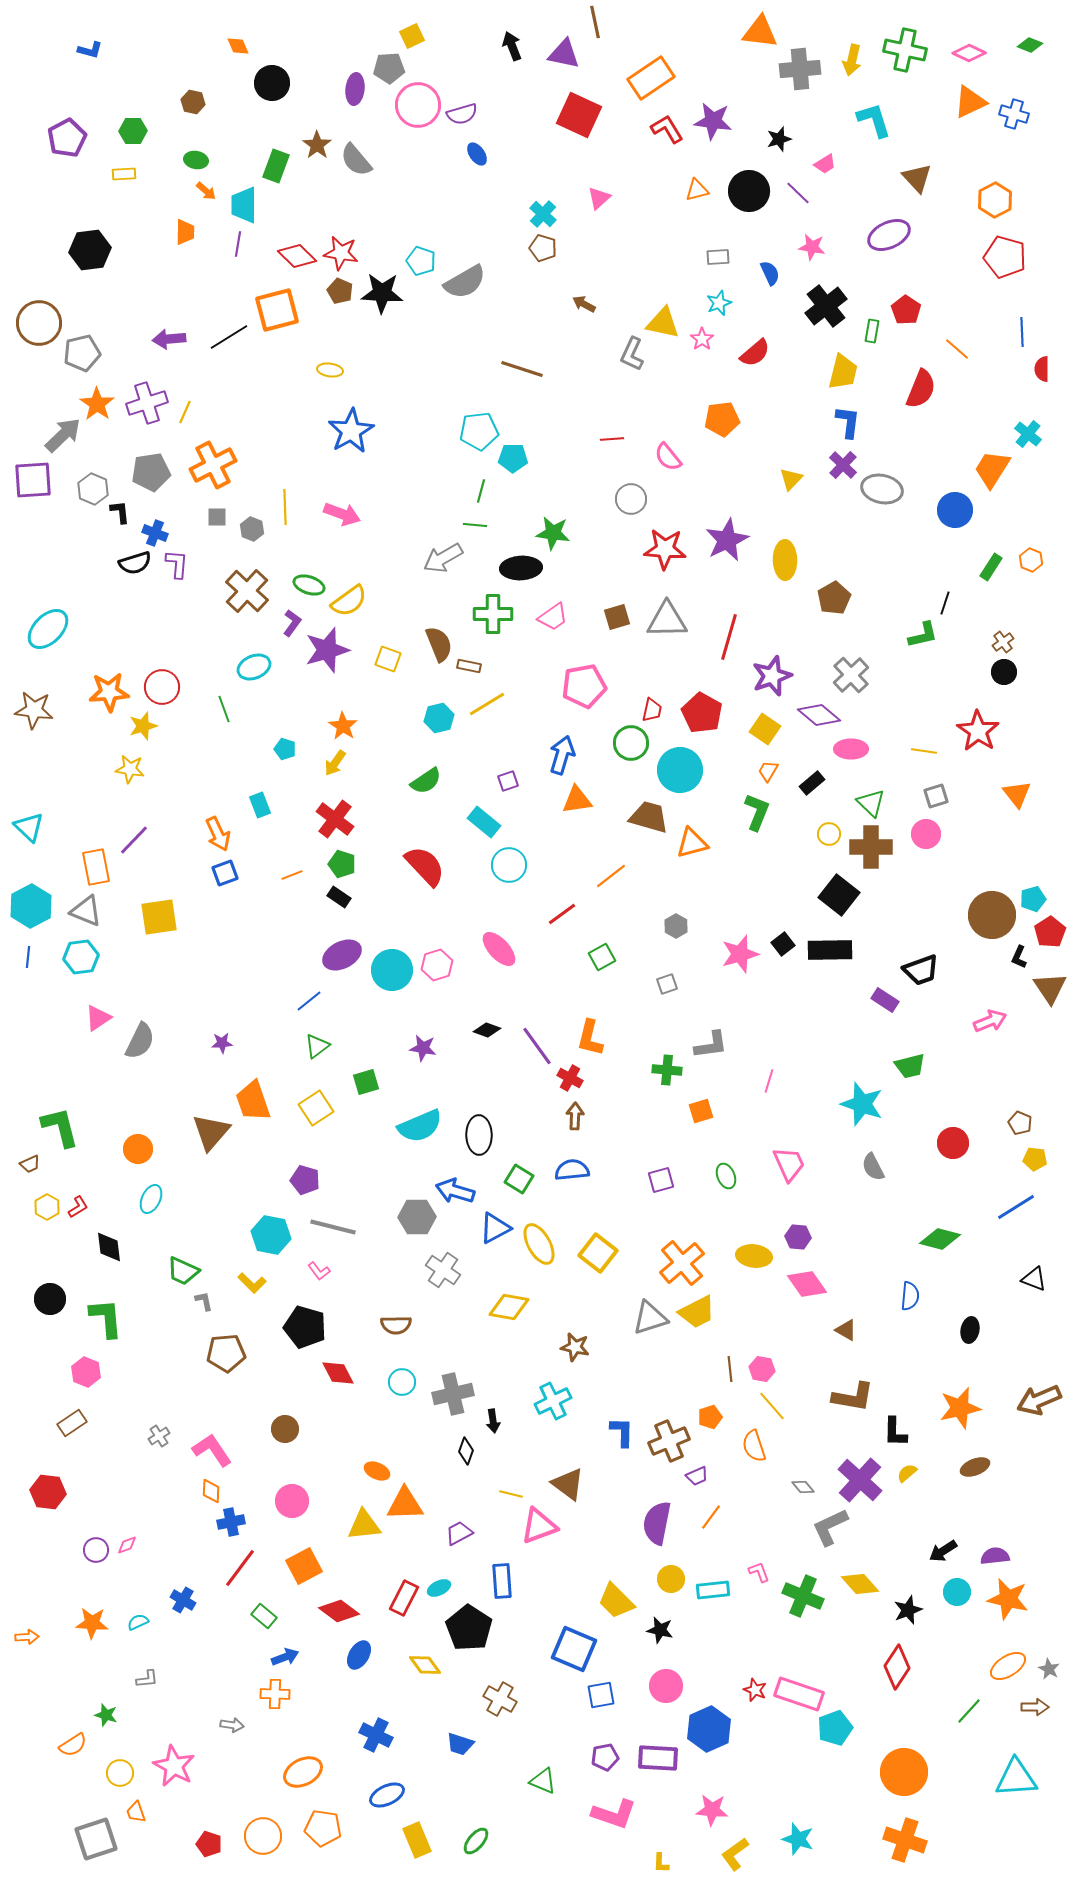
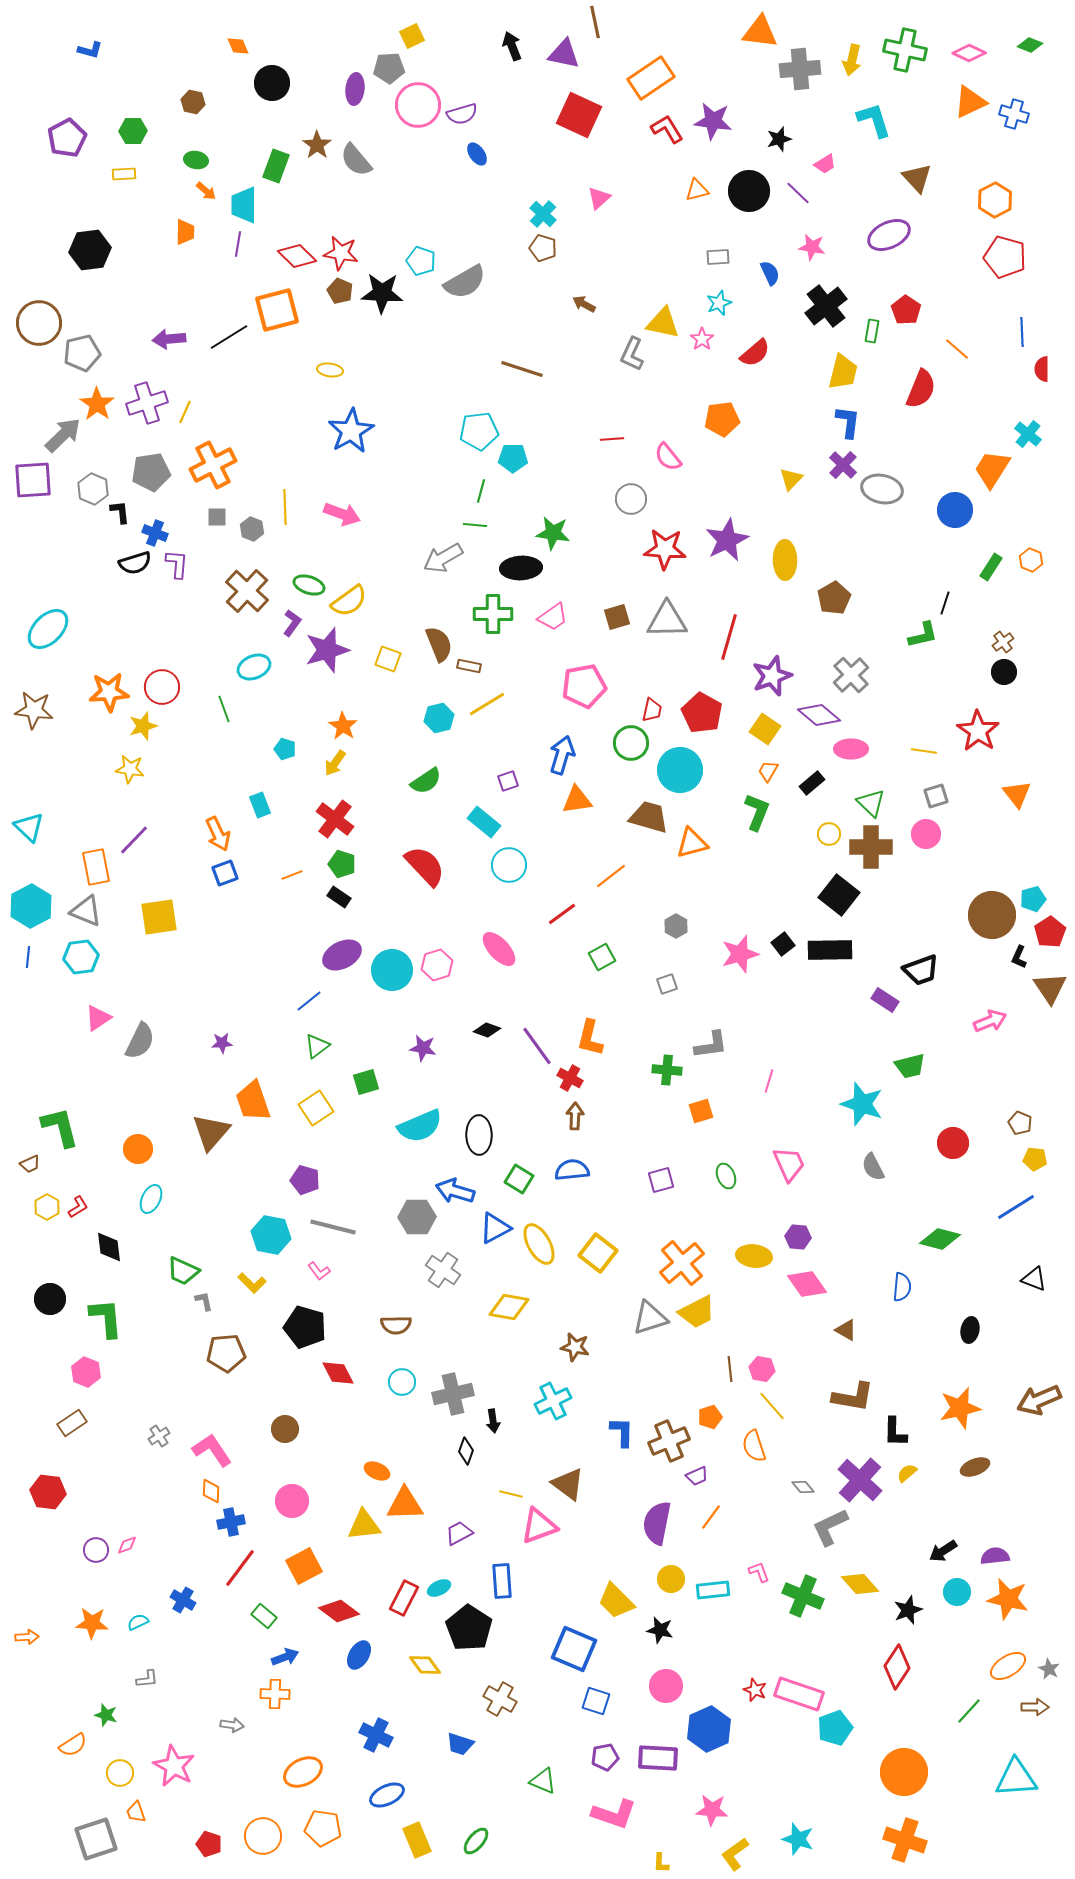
blue semicircle at (910, 1296): moved 8 px left, 9 px up
blue square at (601, 1695): moved 5 px left, 6 px down; rotated 28 degrees clockwise
